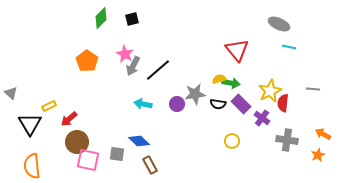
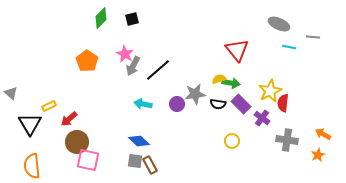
gray line: moved 52 px up
gray square: moved 18 px right, 7 px down
